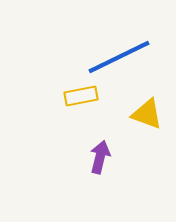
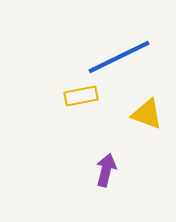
purple arrow: moved 6 px right, 13 px down
